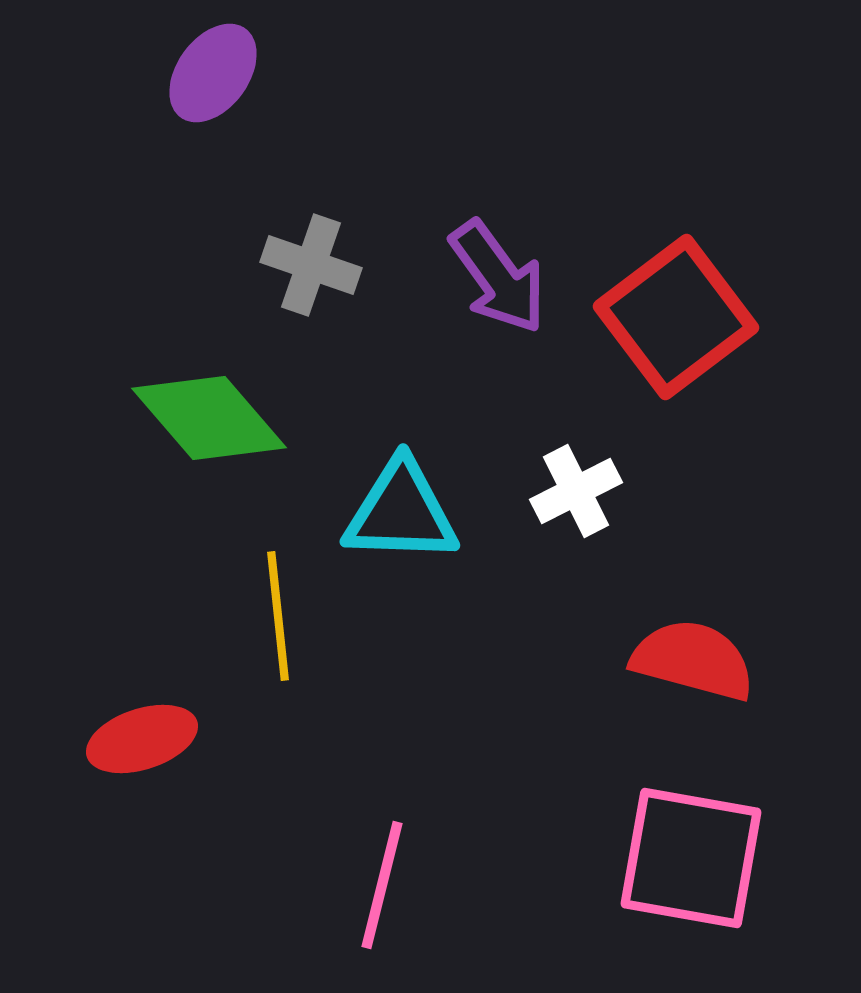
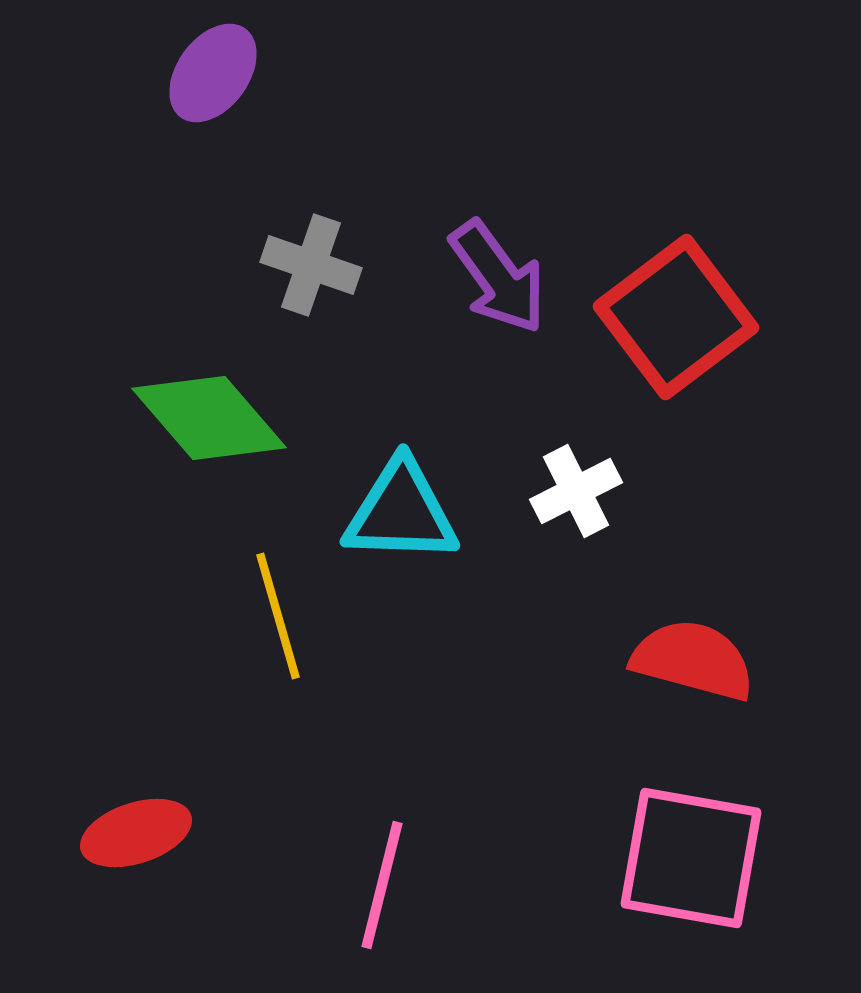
yellow line: rotated 10 degrees counterclockwise
red ellipse: moved 6 px left, 94 px down
